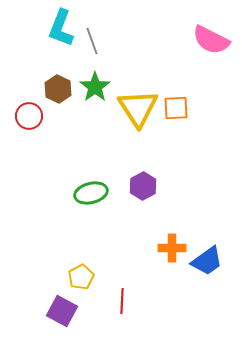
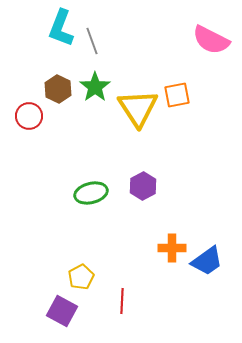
orange square: moved 1 px right, 13 px up; rotated 8 degrees counterclockwise
